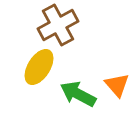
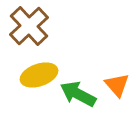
brown cross: moved 29 px left, 1 px down; rotated 15 degrees counterclockwise
yellow ellipse: moved 8 px down; rotated 39 degrees clockwise
